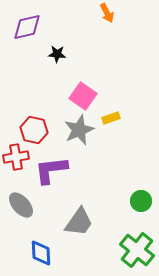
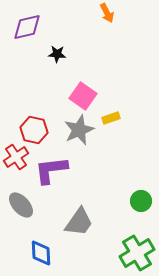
red cross: rotated 25 degrees counterclockwise
green cross: moved 3 px down; rotated 20 degrees clockwise
